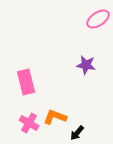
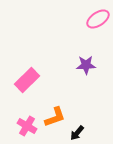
purple star: rotated 12 degrees counterclockwise
pink rectangle: moved 1 px right, 2 px up; rotated 60 degrees clockwise
orange L-shape: rotated 140 degrees clockwise
pink cross: moved 2 px left, 3 px down
